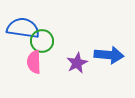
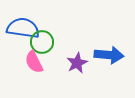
green circle: moved 1 px down
pink semicircle: rotated 25 degrees counterclockwise
